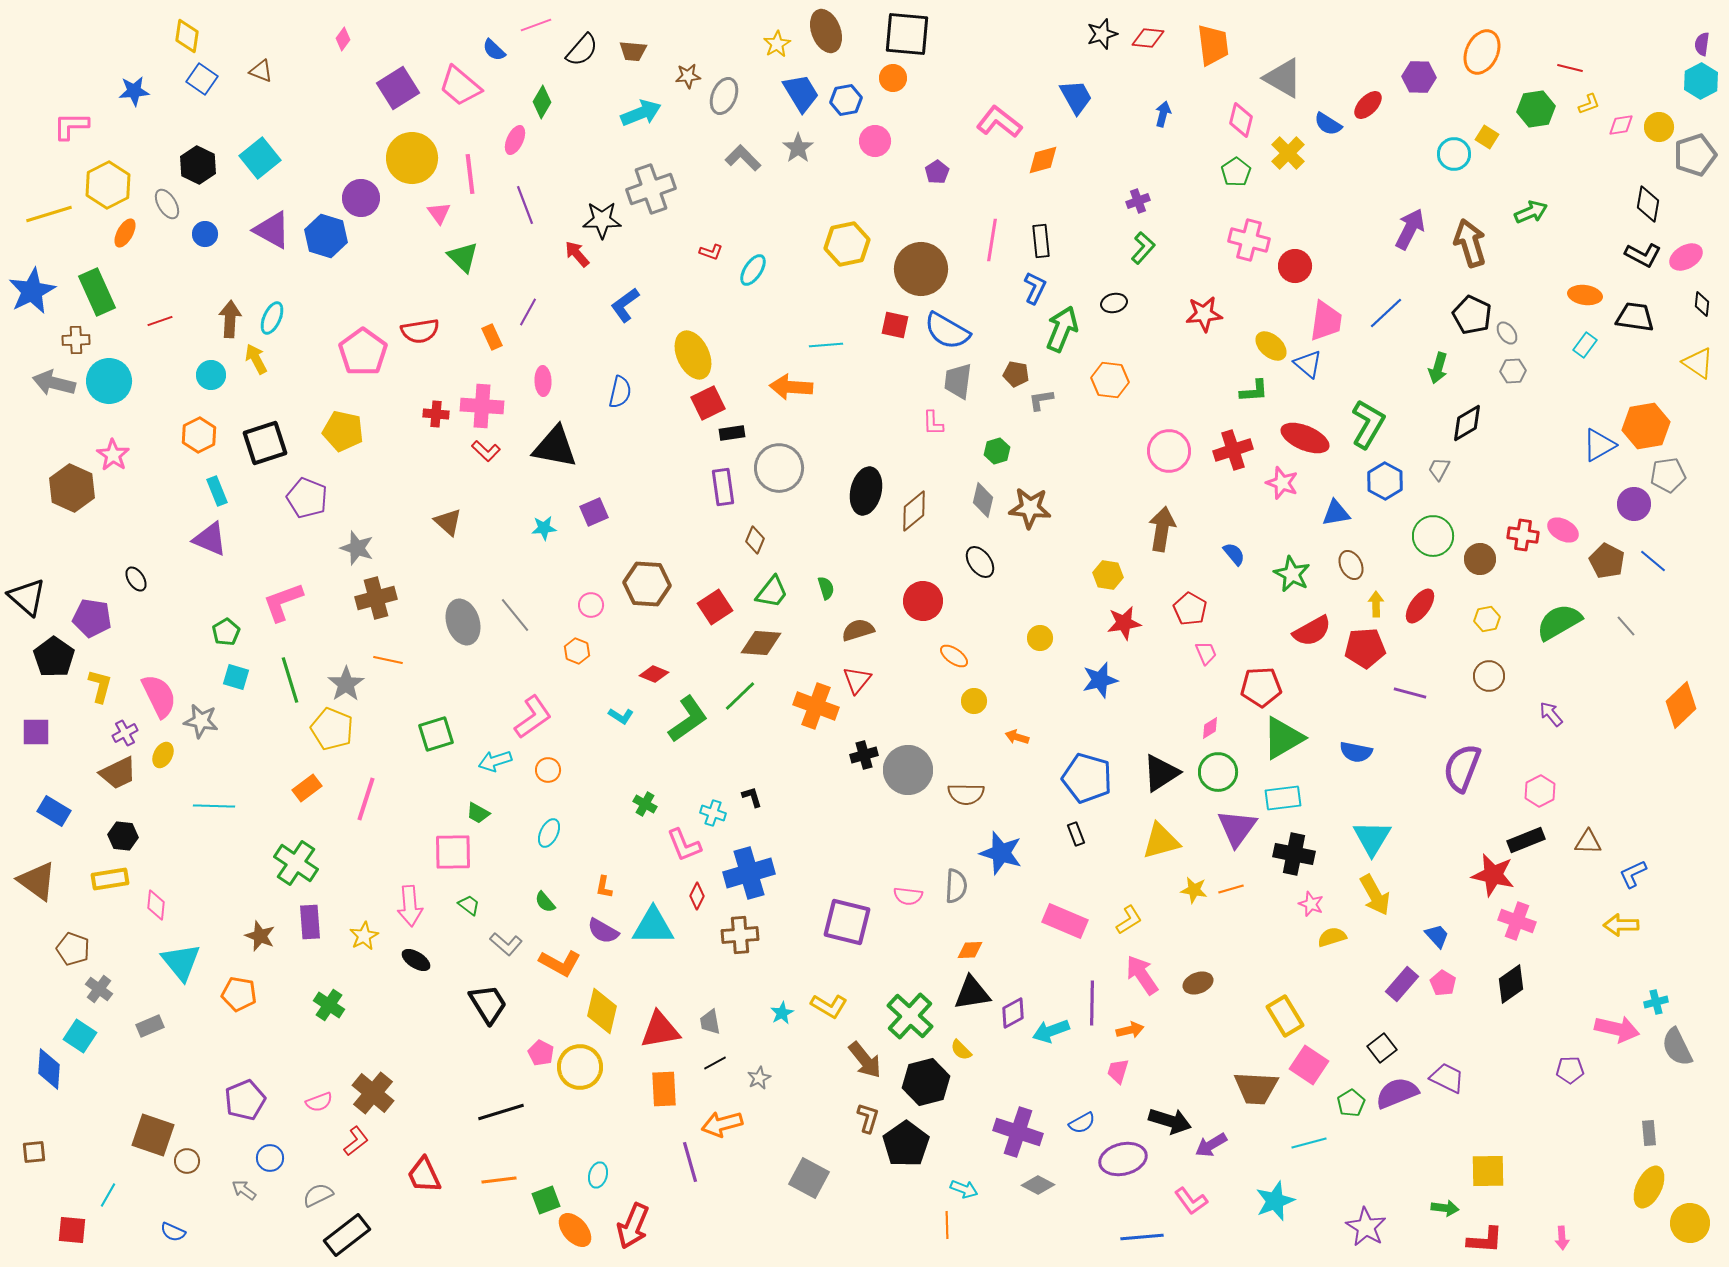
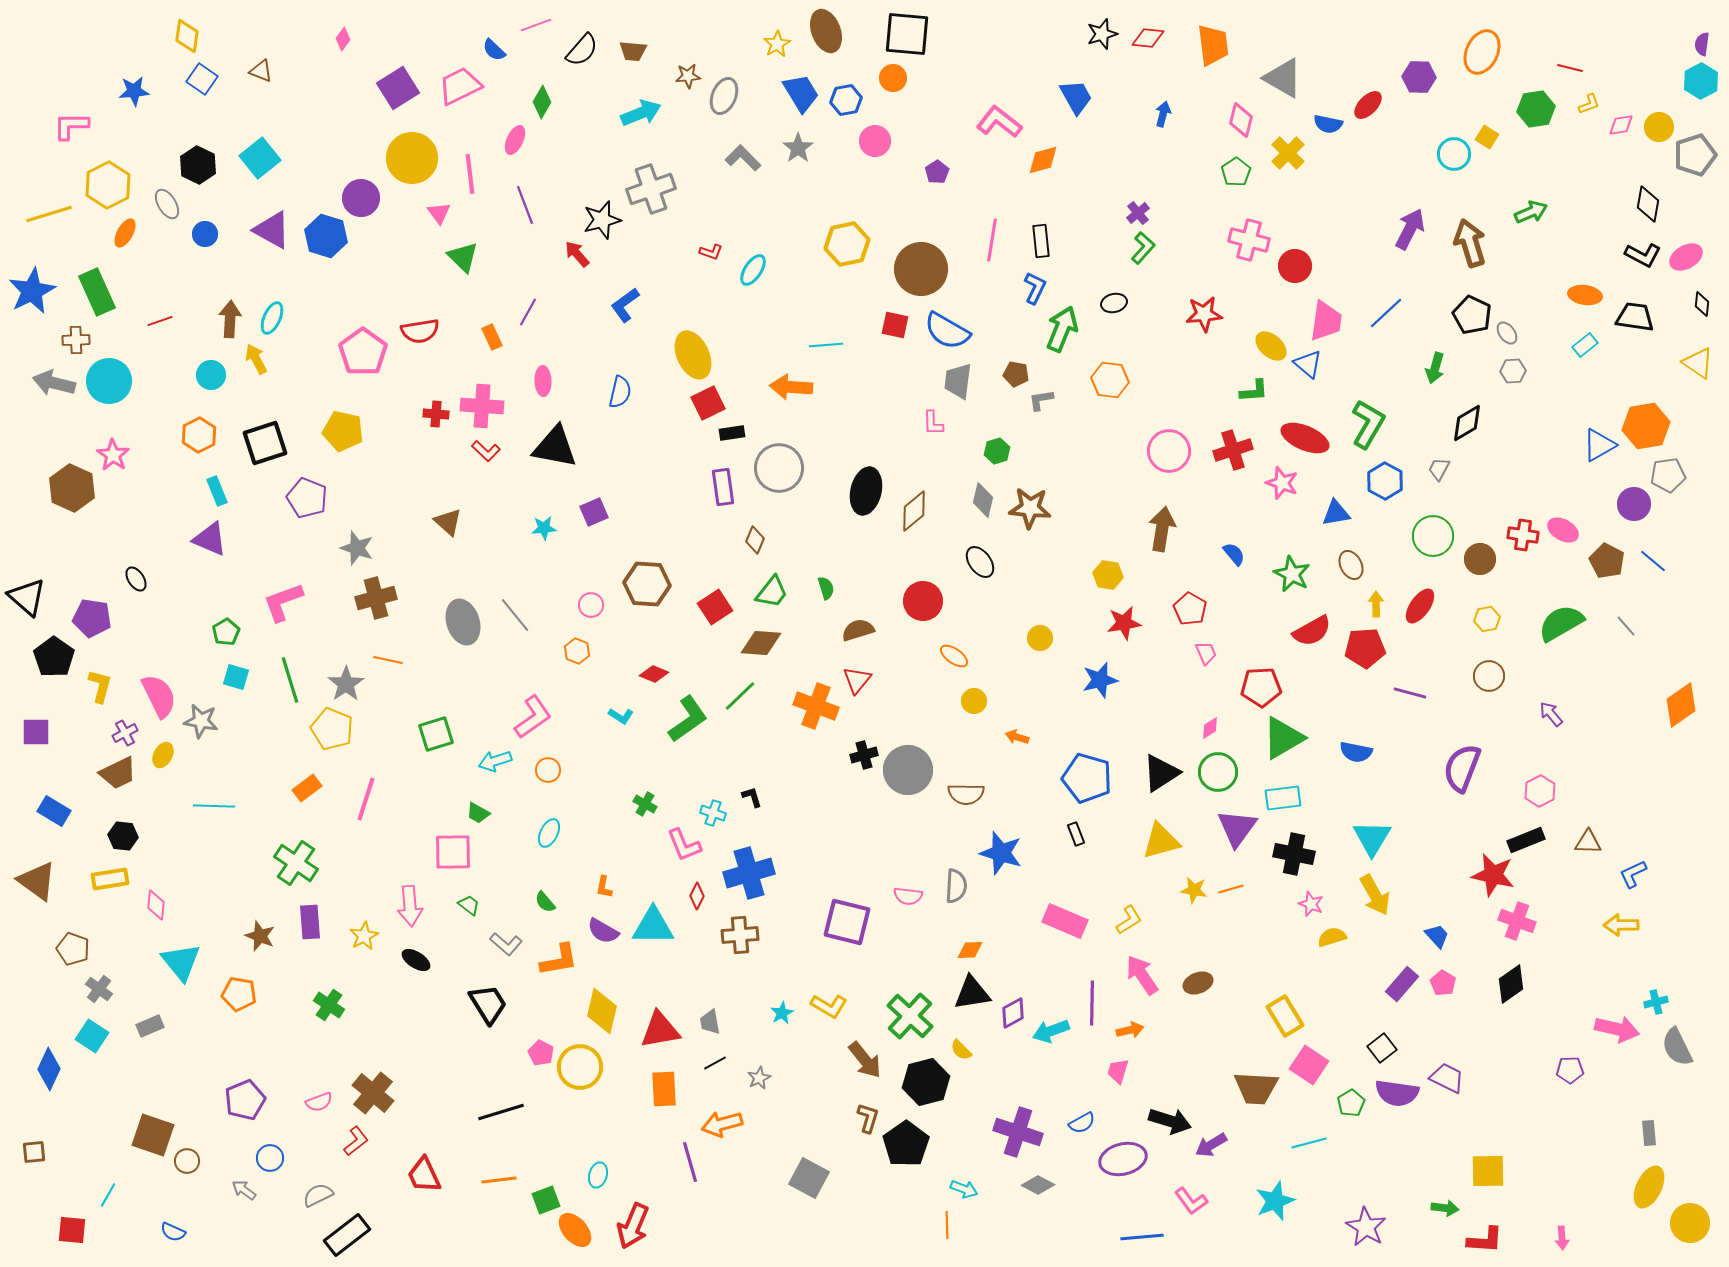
pink trapezoid at (460, 86): rotated 114 degrees clockwise
blue semicircle at (1328, 124): rotated 20 degrees counterclockwise
purple cross at (1138, 201): moved 12 px down; rotated 20 degrees counterclockwise
black star at (602, 220): rotated 15 degrees counterclockwise
cyan rectangle at (1585, 345): rotated 15 degrees clockwise
green arrow at (1438, 368): moved 3 px left
green semicircle at (1559, 622): moved 2 px right, 1 px down
orange diamond at (1681, 705): rotated 9 degrees clockwise
orange L-shape at (560, 963): moved 1 px left, 3 px up; rotated 39 degrees counterclockwise
cyan square at (80, 1036): moved 12 px right
blue diamond at (49, 1069): rotated 21 degrees clockwise
purple semicircle at (1397, 1093): rotated 150 degrees counterclockwise
